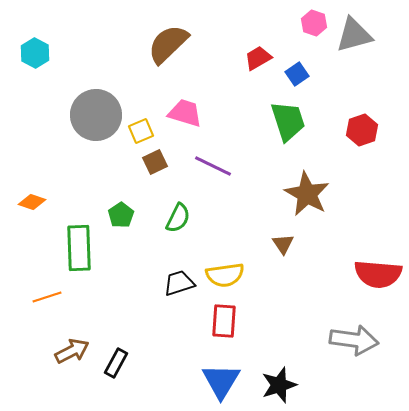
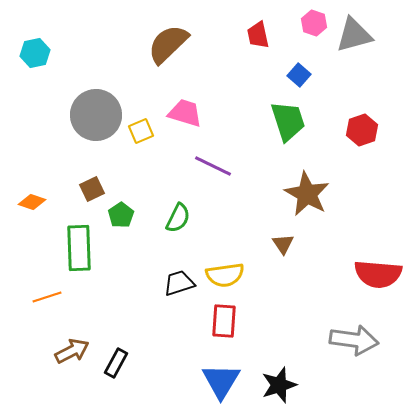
cyan hexagon: rotated 20 degrees clockwise
red trapezoid: moved 23 px up; rotated 72 degrees counterclockwise
blue square: moved 2 px right, 1 px down; rotated 15 degrees counterclockwise
brown square: moved 63 px left, 27 px down
